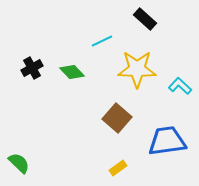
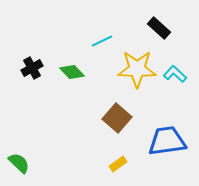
black rectangle: moved 14 px right, 9 px down
cyan L-shape: moved 5 px left, 12 px up
yellow rectangle: moved 4 px up
